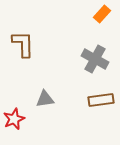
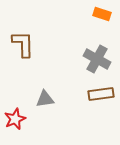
orange rectangle: rotated 66 degrees clockwise
gray cross: moved 2 px right
brown rectangle: moved 6 px up
red star: moved 1 px right
